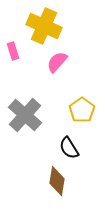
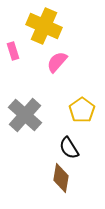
brown diamond: moved 4 px right, 3 px up
